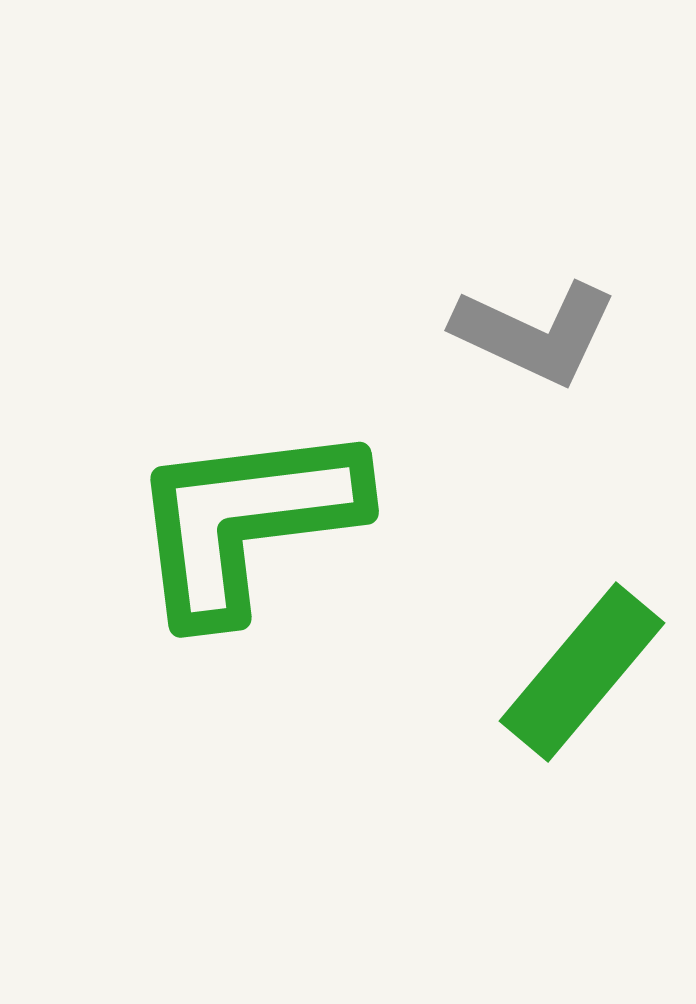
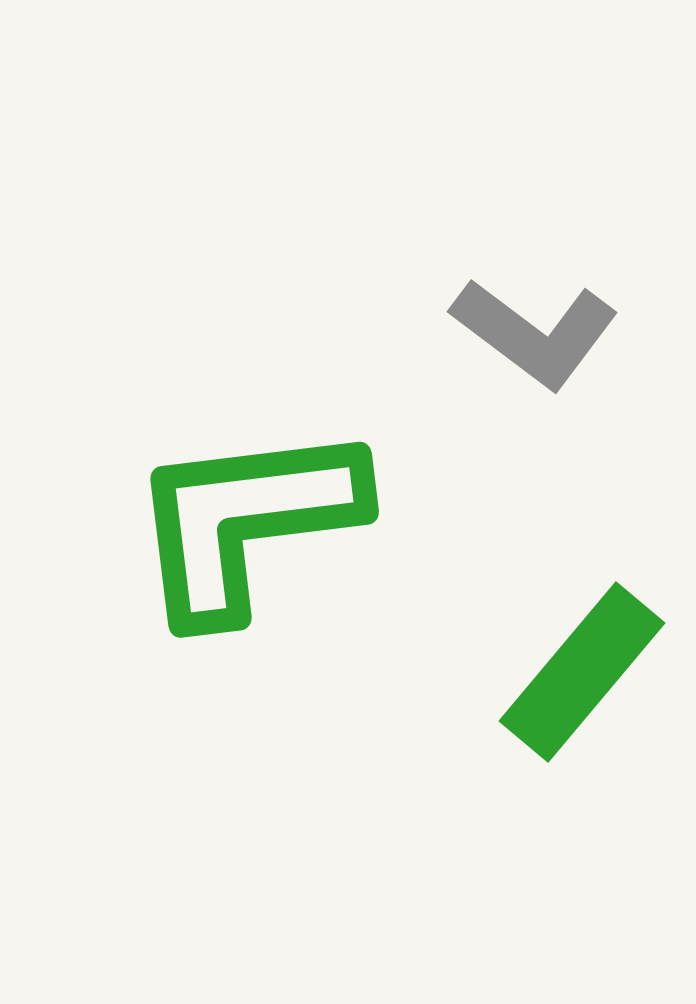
gray L-shape: rotated 12 degrees clockwise
